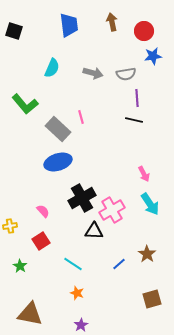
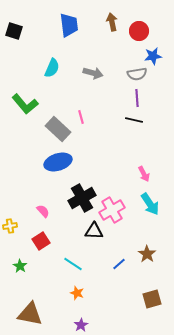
red circle: moved 5 px left
gray semicircle: moved 11 px right
